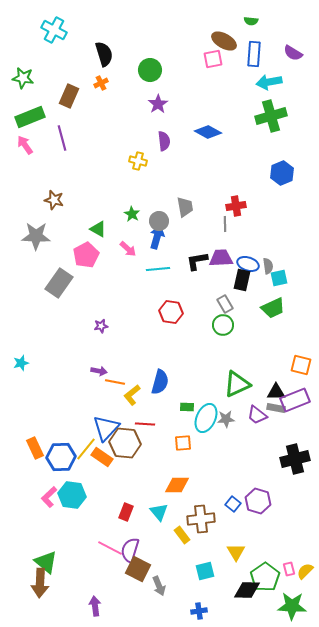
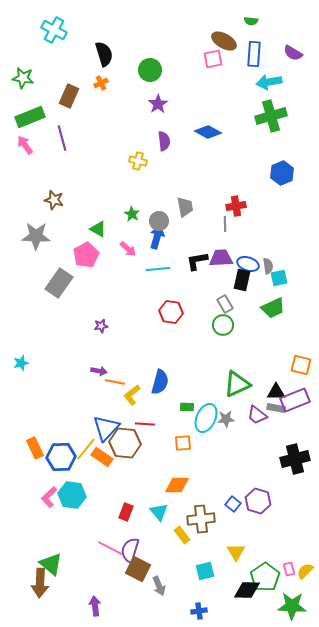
green triangle at (46, 562): moved 5 px right, 2 px down
